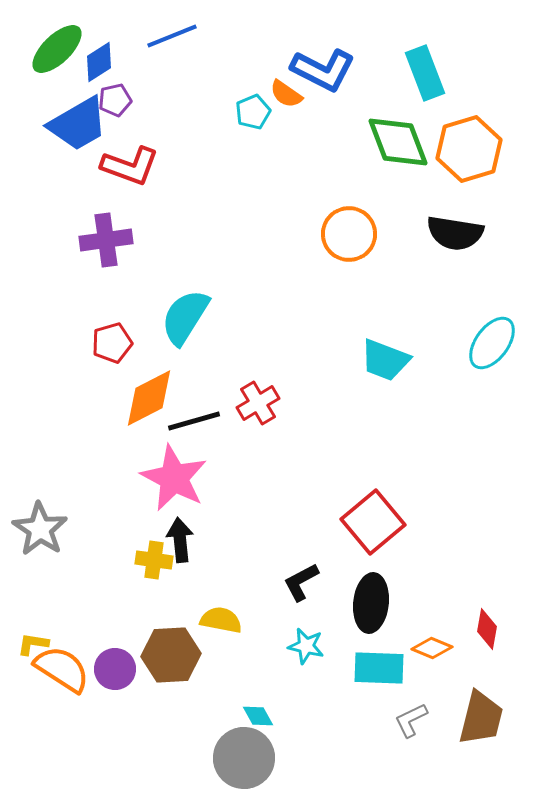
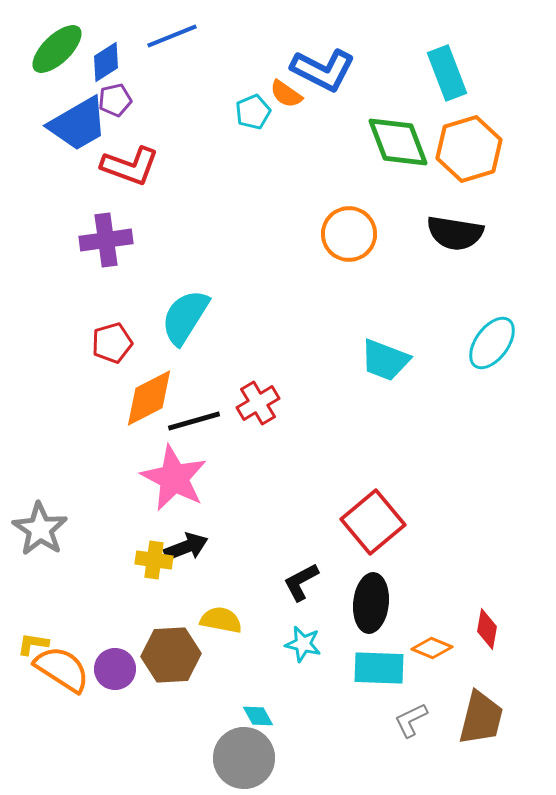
blue diamond at (99, 62): moved 7 px right
cyan rectangle at (425, 73): moved 22 px right
black arrow at (180, 540): moved 6 px right, 7 px down; rotated 75 degrees clockwise
cyan star at (306, 646): moved 3 px left, 2 px up
